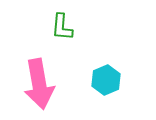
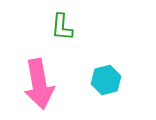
cyan hexagon: rotated 8 degrees clockwise
